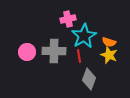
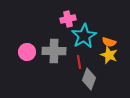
red line: moved 6 px down
